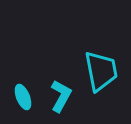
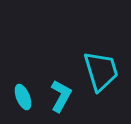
cyan trapezoid: rotated 6 degrees counterclockwise
